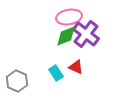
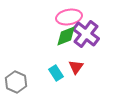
red triangle: rotated 42 degrees clockwise
gray hexagon: moved 1 px left, 1 px down
